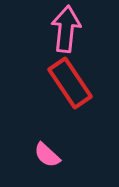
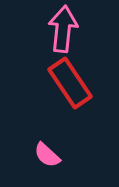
pink arrow: moved 3 px left
